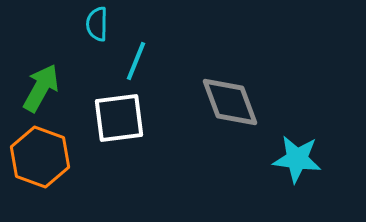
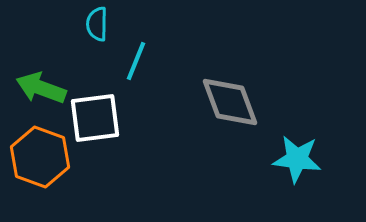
green arrow: rotated 99 degrees counterclockwise
white square: moved 24 px left
